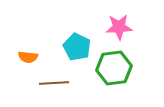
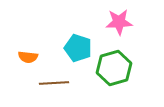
pink star: moved 5 px up
cyan pentagon: moved 1 px right, 1 px down; rotated 8 degrees counterclockwise
green hexagon: rotated 8 degrees counterclockwise
